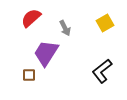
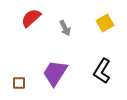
purple trapezoid: moved 9 px right, 20 px down
black L-shape: rotated 20 degrees counterclockwise
brown square: moved 10 px left, 8 px down
